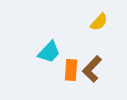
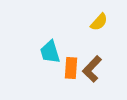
cyan trapezoid: moved 1 px right; rotated 120 degrees clockwise
orange rectangle: moved 2 px up
